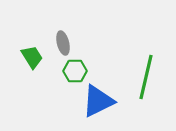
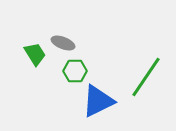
gray ellipse: rotated 55 degrees counterclockwise
green trapezoid: moved 3 px right, 3 px up
green line: rotated 21 degrees clockwise
